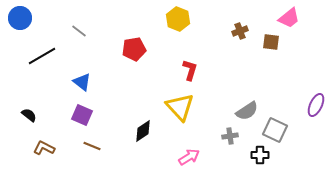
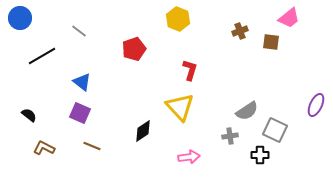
red pentagon: rotated 10 degrees counterclockwise
purple square: moved 2 px left, 2 px up
pink arrow: rotated 25 degrees clockwise
